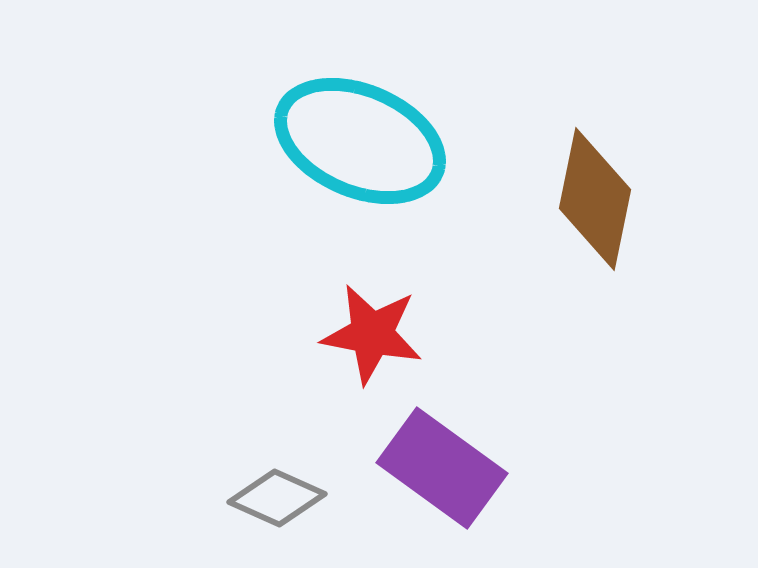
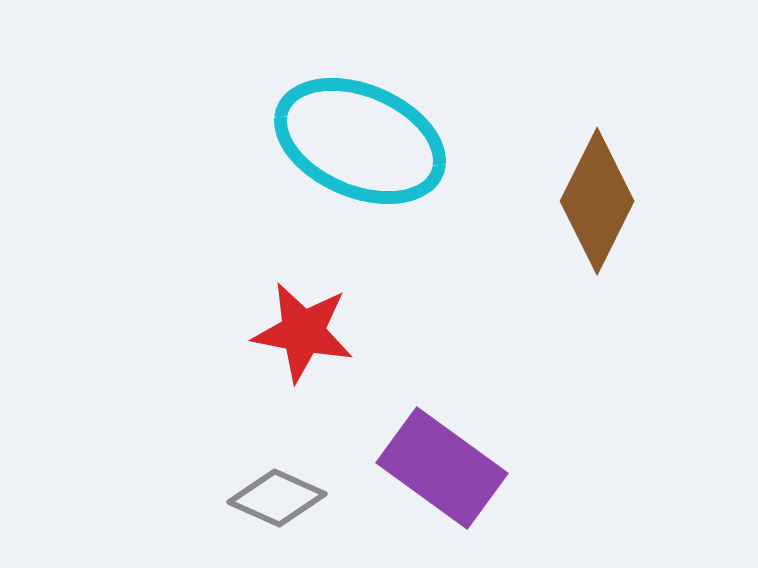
brown diamond: moved 2 px right, 2 px down; rotated 15 degrees clockwise
red star: moved 69 px left, 2 px up
